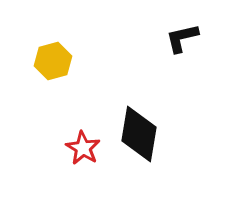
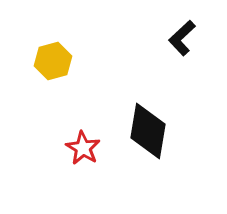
black L-shape: rotated 30 degrees counterclockwise
black diamond: moved 9 px right, 3 px up
